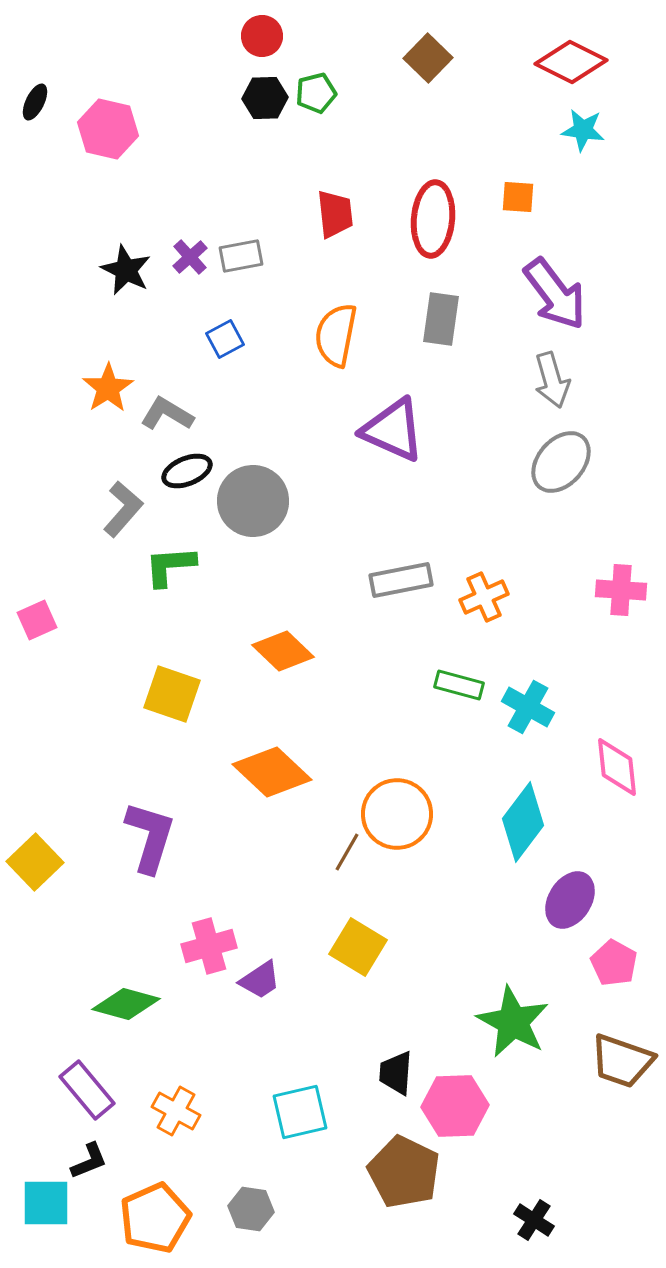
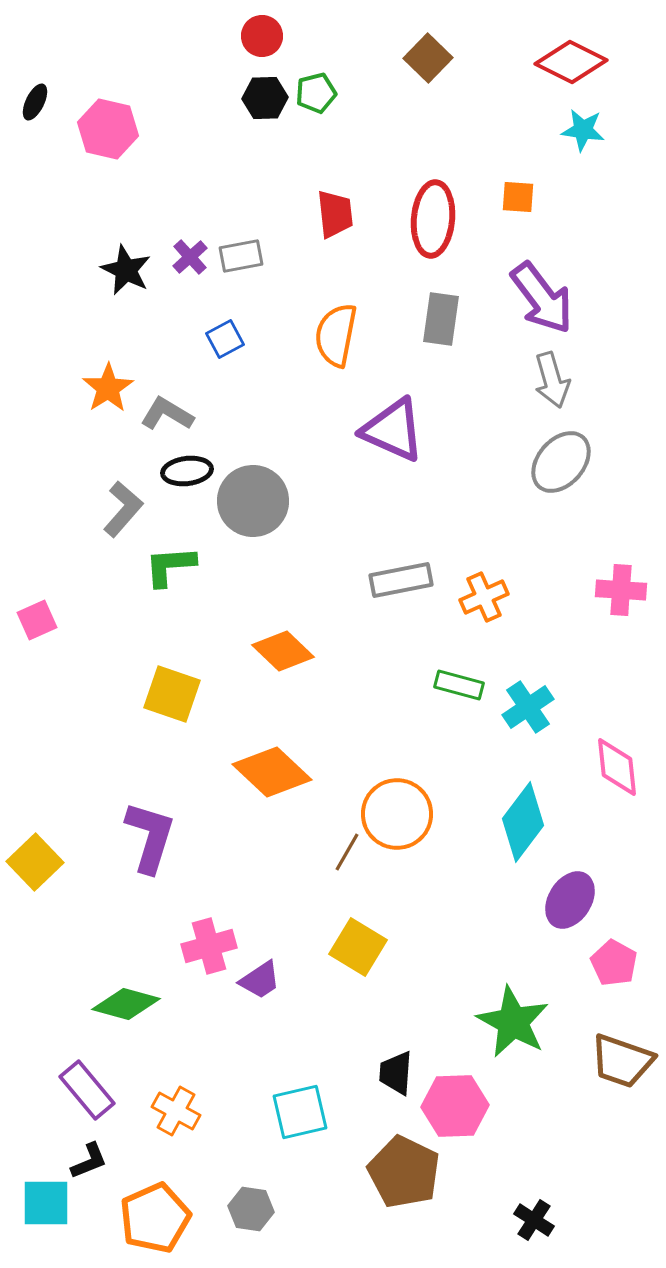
purple arrow at (555, 294): moved 13 px left, 4 px down
black ellipse at (187, 471): rotated 15 degrees clockwise
cyan cross at (528, 707): rotated 27 degrees clockwise
